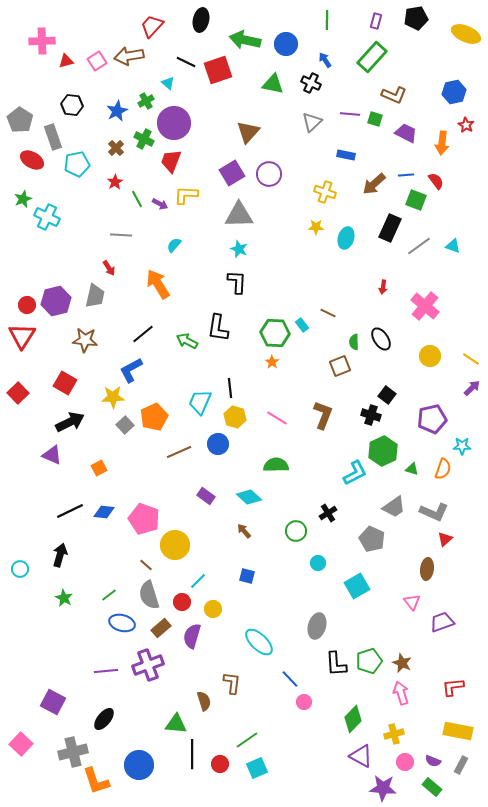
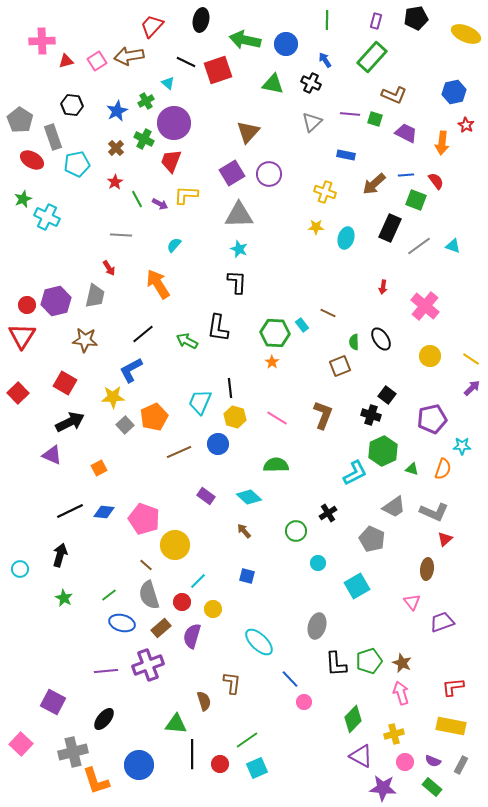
yellow rectangle at (458, 731): moved 7 px left, 5 px up
